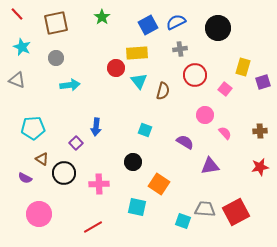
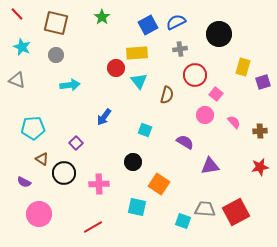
brown square at (56, 23): rotated 25 degrees clockwise
black circle at (218, 28): moved 1 px right, 6 px down
gray circle at (56, 58): moved 3 px up
pink square at (225, 89): moved 9 px left, 5 px down
brown semicircle at (163, 91): moved 4 px right, 4 px down
blue arrow at (96, 127): moved 8 px right, 10 px up; rotated 30 degrees clockwise
pink semicircle at (225, 133): moved 9 px right, 11 px up
purple semicircle at (25, 178): moved 1 px left, 4 px down
